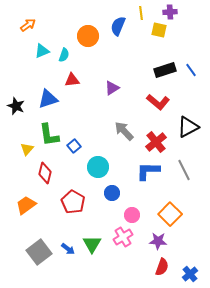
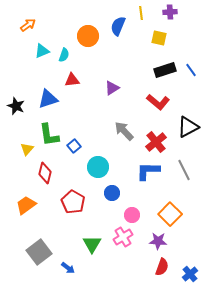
yellow square: moved 8 px down
blue arrow: moved 19 px down
